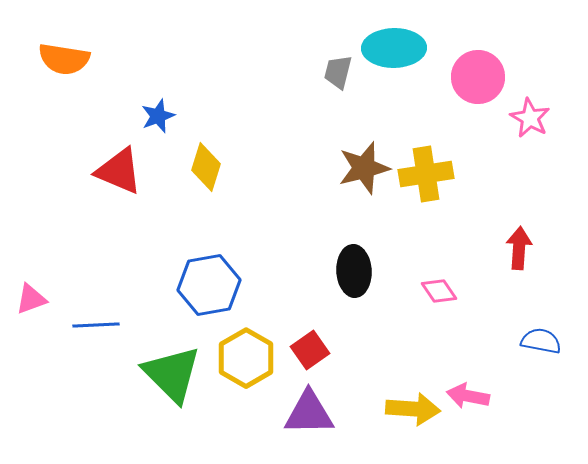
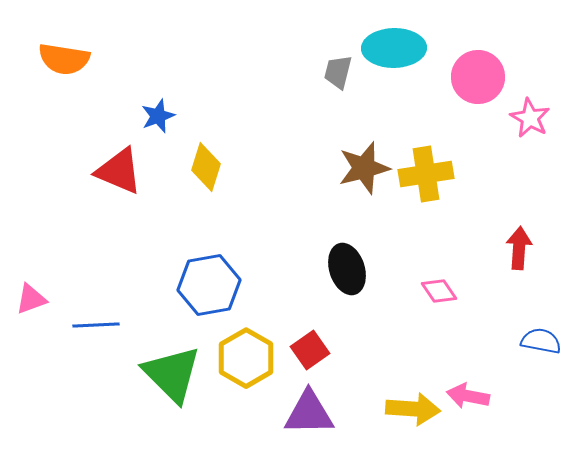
black ellipse: moved 7 px left, 2 px up; rotated 15 degrees counterclockwise
